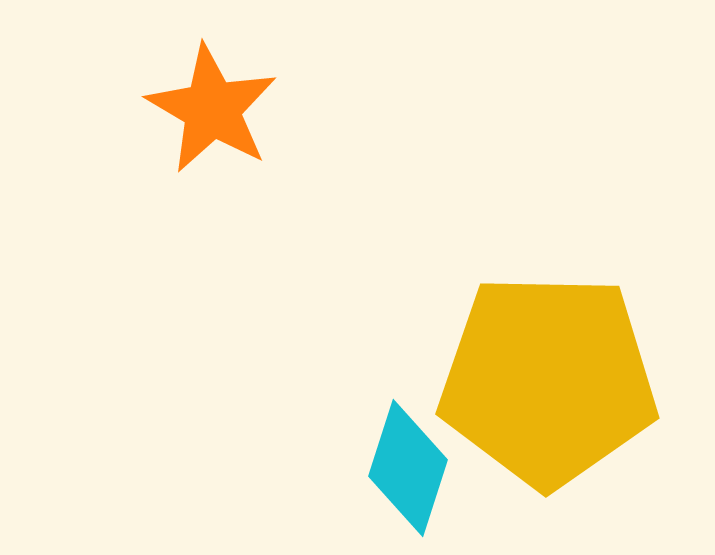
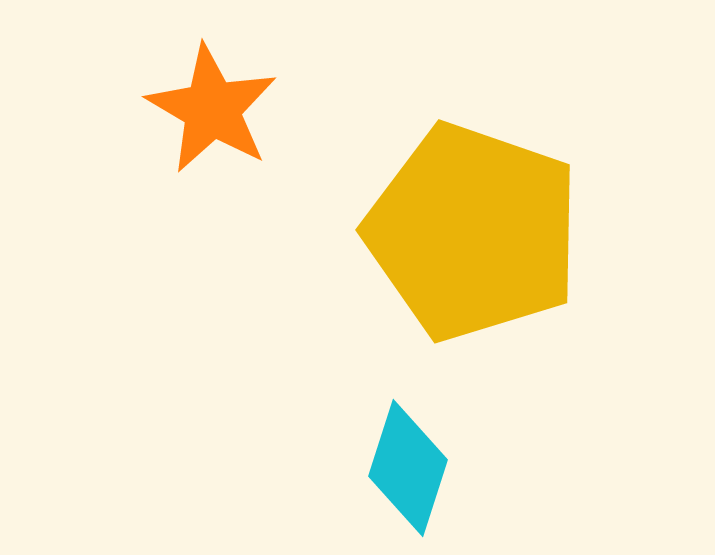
yellow pentagon: moved 75 px left, 148 px up; rotated 18 degrees clockwise
